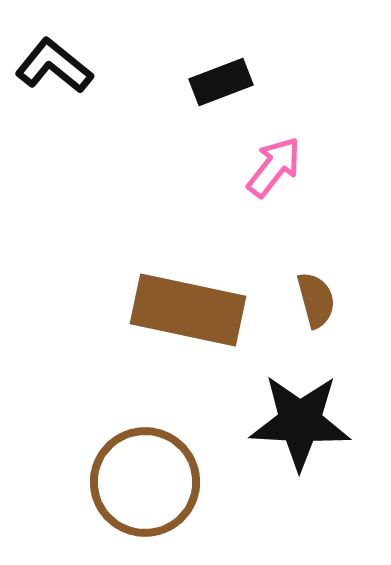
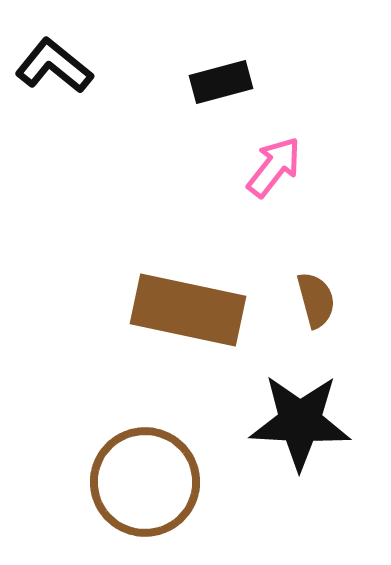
black rectangle: rotated 6 degrees clockwise
